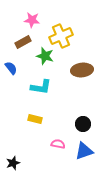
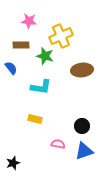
pink star: moved 3 px left, 1 px down
brown rectangle: moved 2 px left, 3 px down; rotated 28 degrees clockwise
black circle: moved 1 px left, 2 px down
